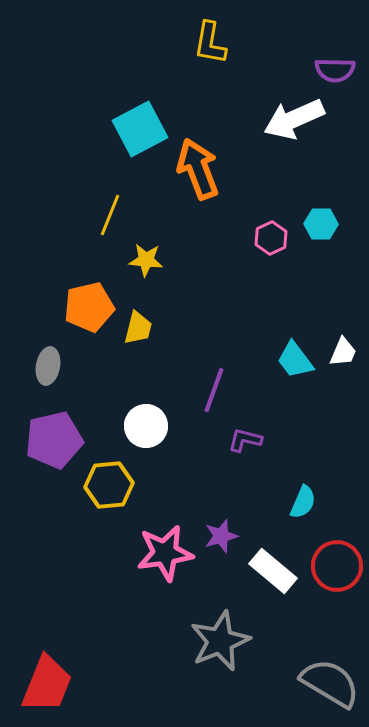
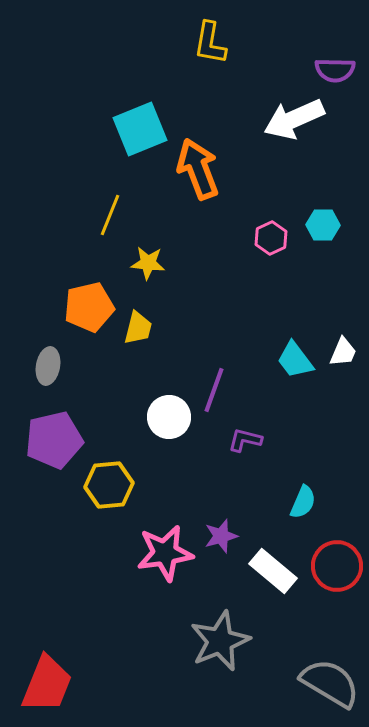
cyan square: rotated 6 degrees clockwise
cyan hexagon: moved 2 px right, 1 px down
yellow star: moved 2 px right, 3 px down
white circle: moved 23 px right, 9 px up
